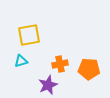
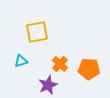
yellow square: moved 8 px right, 3 px up
orange cross: rotated 35 degrees counterclockwise
